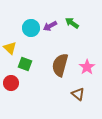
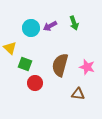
green arrow: moved 2 px right; rotated 144 degrees counterclockwise
pink star: rotated 21 degrees counterclockwise
red circle: moved 24 px right
brown triangle: rotated 32 degrees counterclockwise
